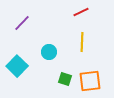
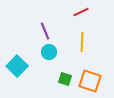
purple line: moved 23 px right, 8 px down; rotated 66 degrees counterclockwise
orange square: rotated 25 degrees clockwise
